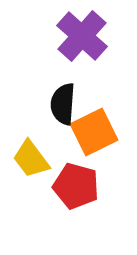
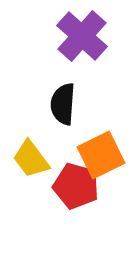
orange square: moved 7 px right, 23 px down
